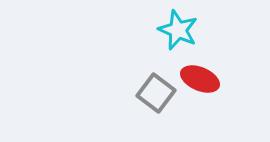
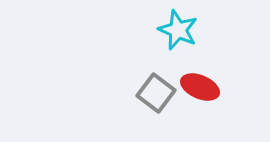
red ellipse: moved 8 px down
